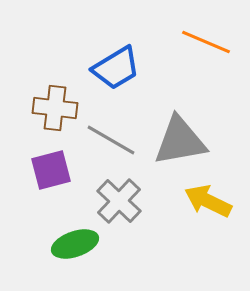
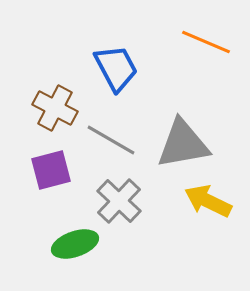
blue trapezoid: rotated 87 degrees counterclockwise
brown cross: rotated 21 degrees clockwise
gray triangle: moved 3 px right, 3 px down
